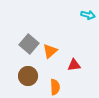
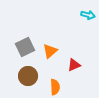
gray square: moved 4 px left, 3 px down; rotated 24 degrees clockwise
red triangle: rotated 16 degrees counterclockwise
